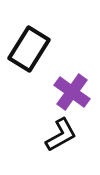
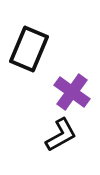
black rectangle: rotated 9 degrees counterclockwise
